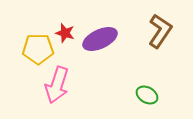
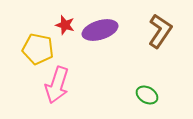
red star: moved 8 px up
purple ellipse: moved 9 px up; rotated 8 degrees clockwise
yellow pentagon: rotated 12 degrees clockwise
